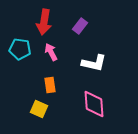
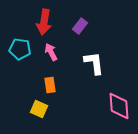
white L-shape: rotated 110 degrees counterclockwise
pink diamond: moved 25 px right, 2 px down
